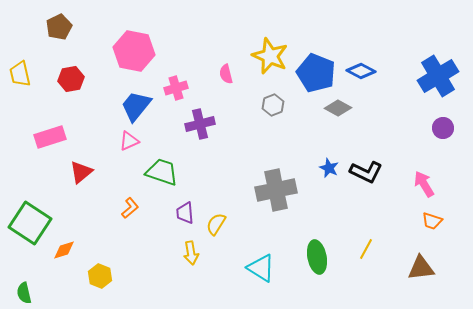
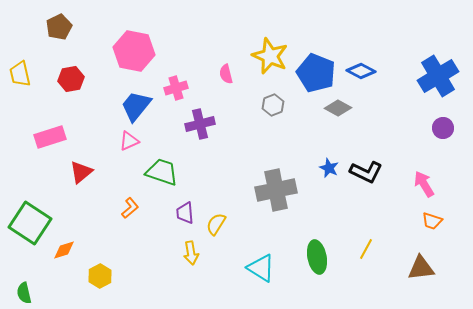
yellow hexagon: rotated 10 degrees clockwise
